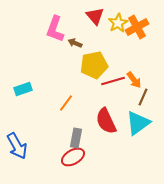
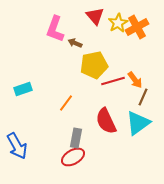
orange arrow: moved 1 px right
